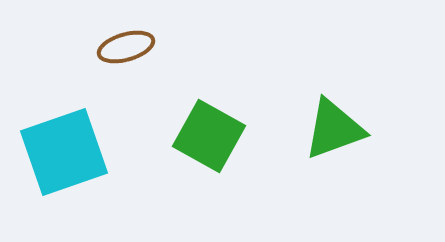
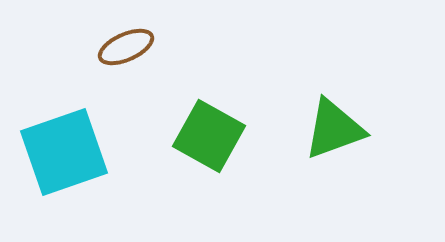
brown ellipse: rotated 8 degrees counterclockwise
